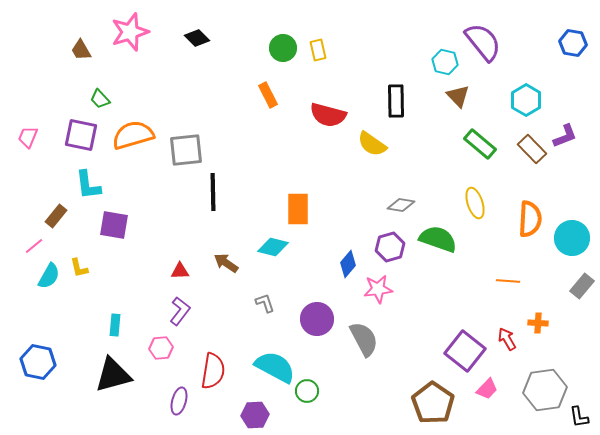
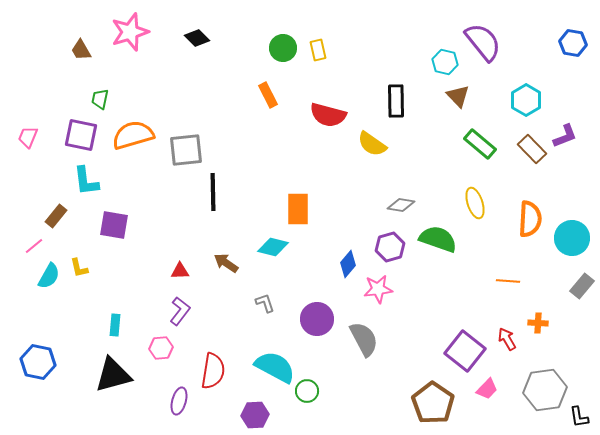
green trapezoid at (100, 99): rotated 55 degrees clockwise
cyan L-shape at (88, 185): moved 2 px left, 4 px up
